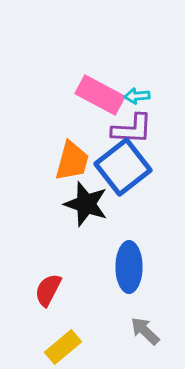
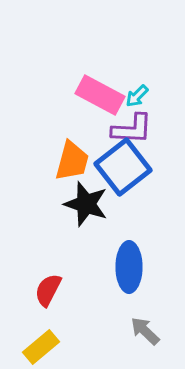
cyan arrow: rotated 40 degrees counterclockwise
yellow rectangle: moved 22 px left
